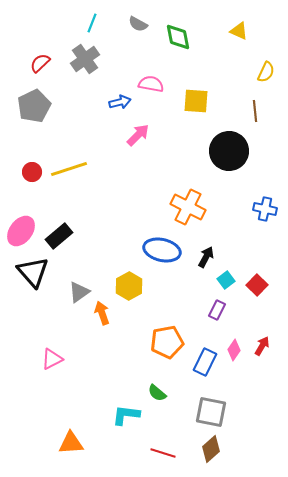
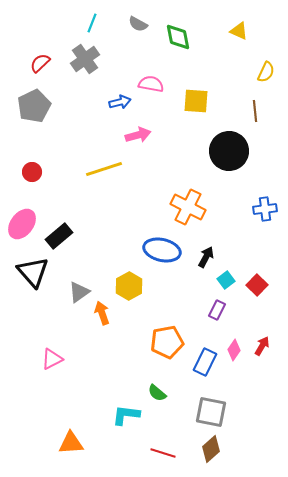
pink arrow: rotated 30 degrees clockwise
yellow line: moved 35 px right
blue cross: rotated 20 degrees counterclockwise
pink ellipse: moved 1 px right, 7 px up
